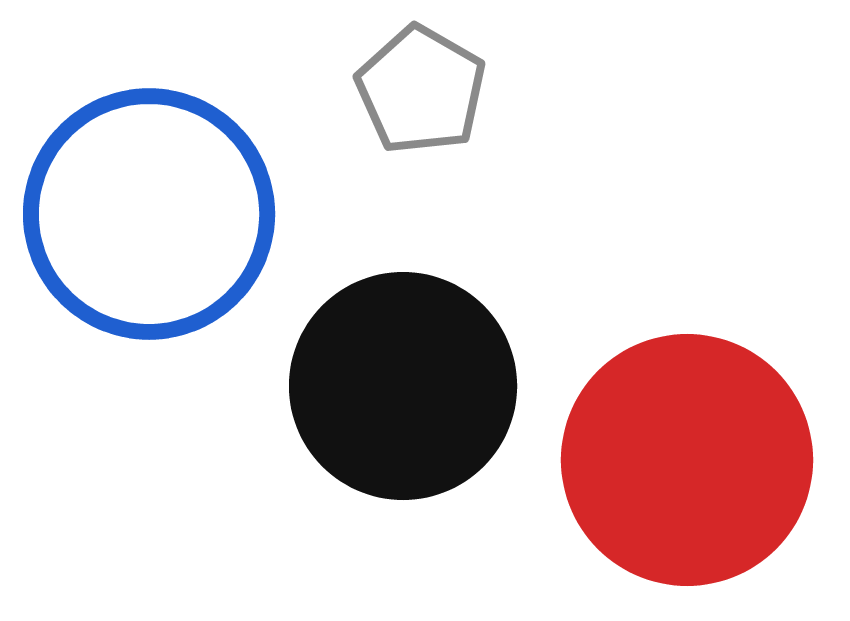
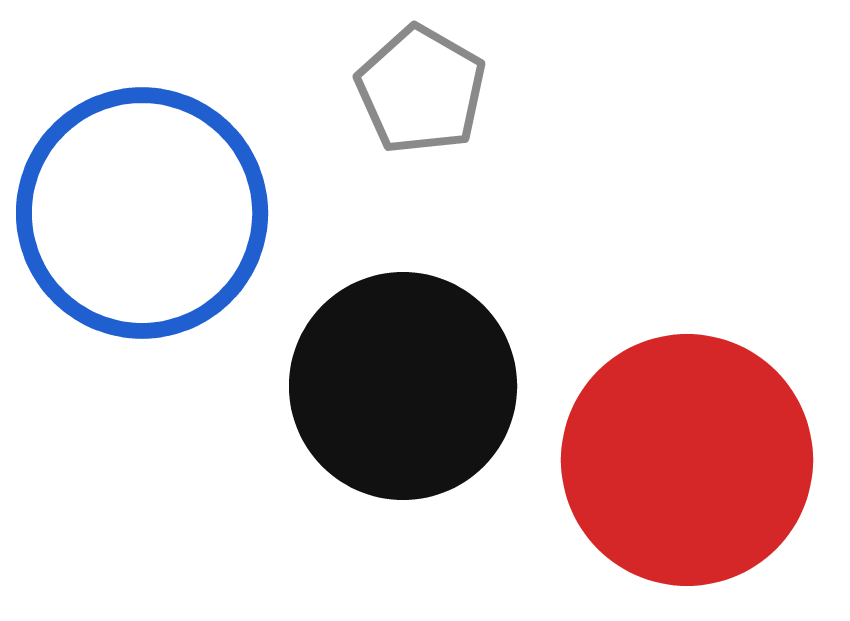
blue circle: moved 7 px left, 1 px up
